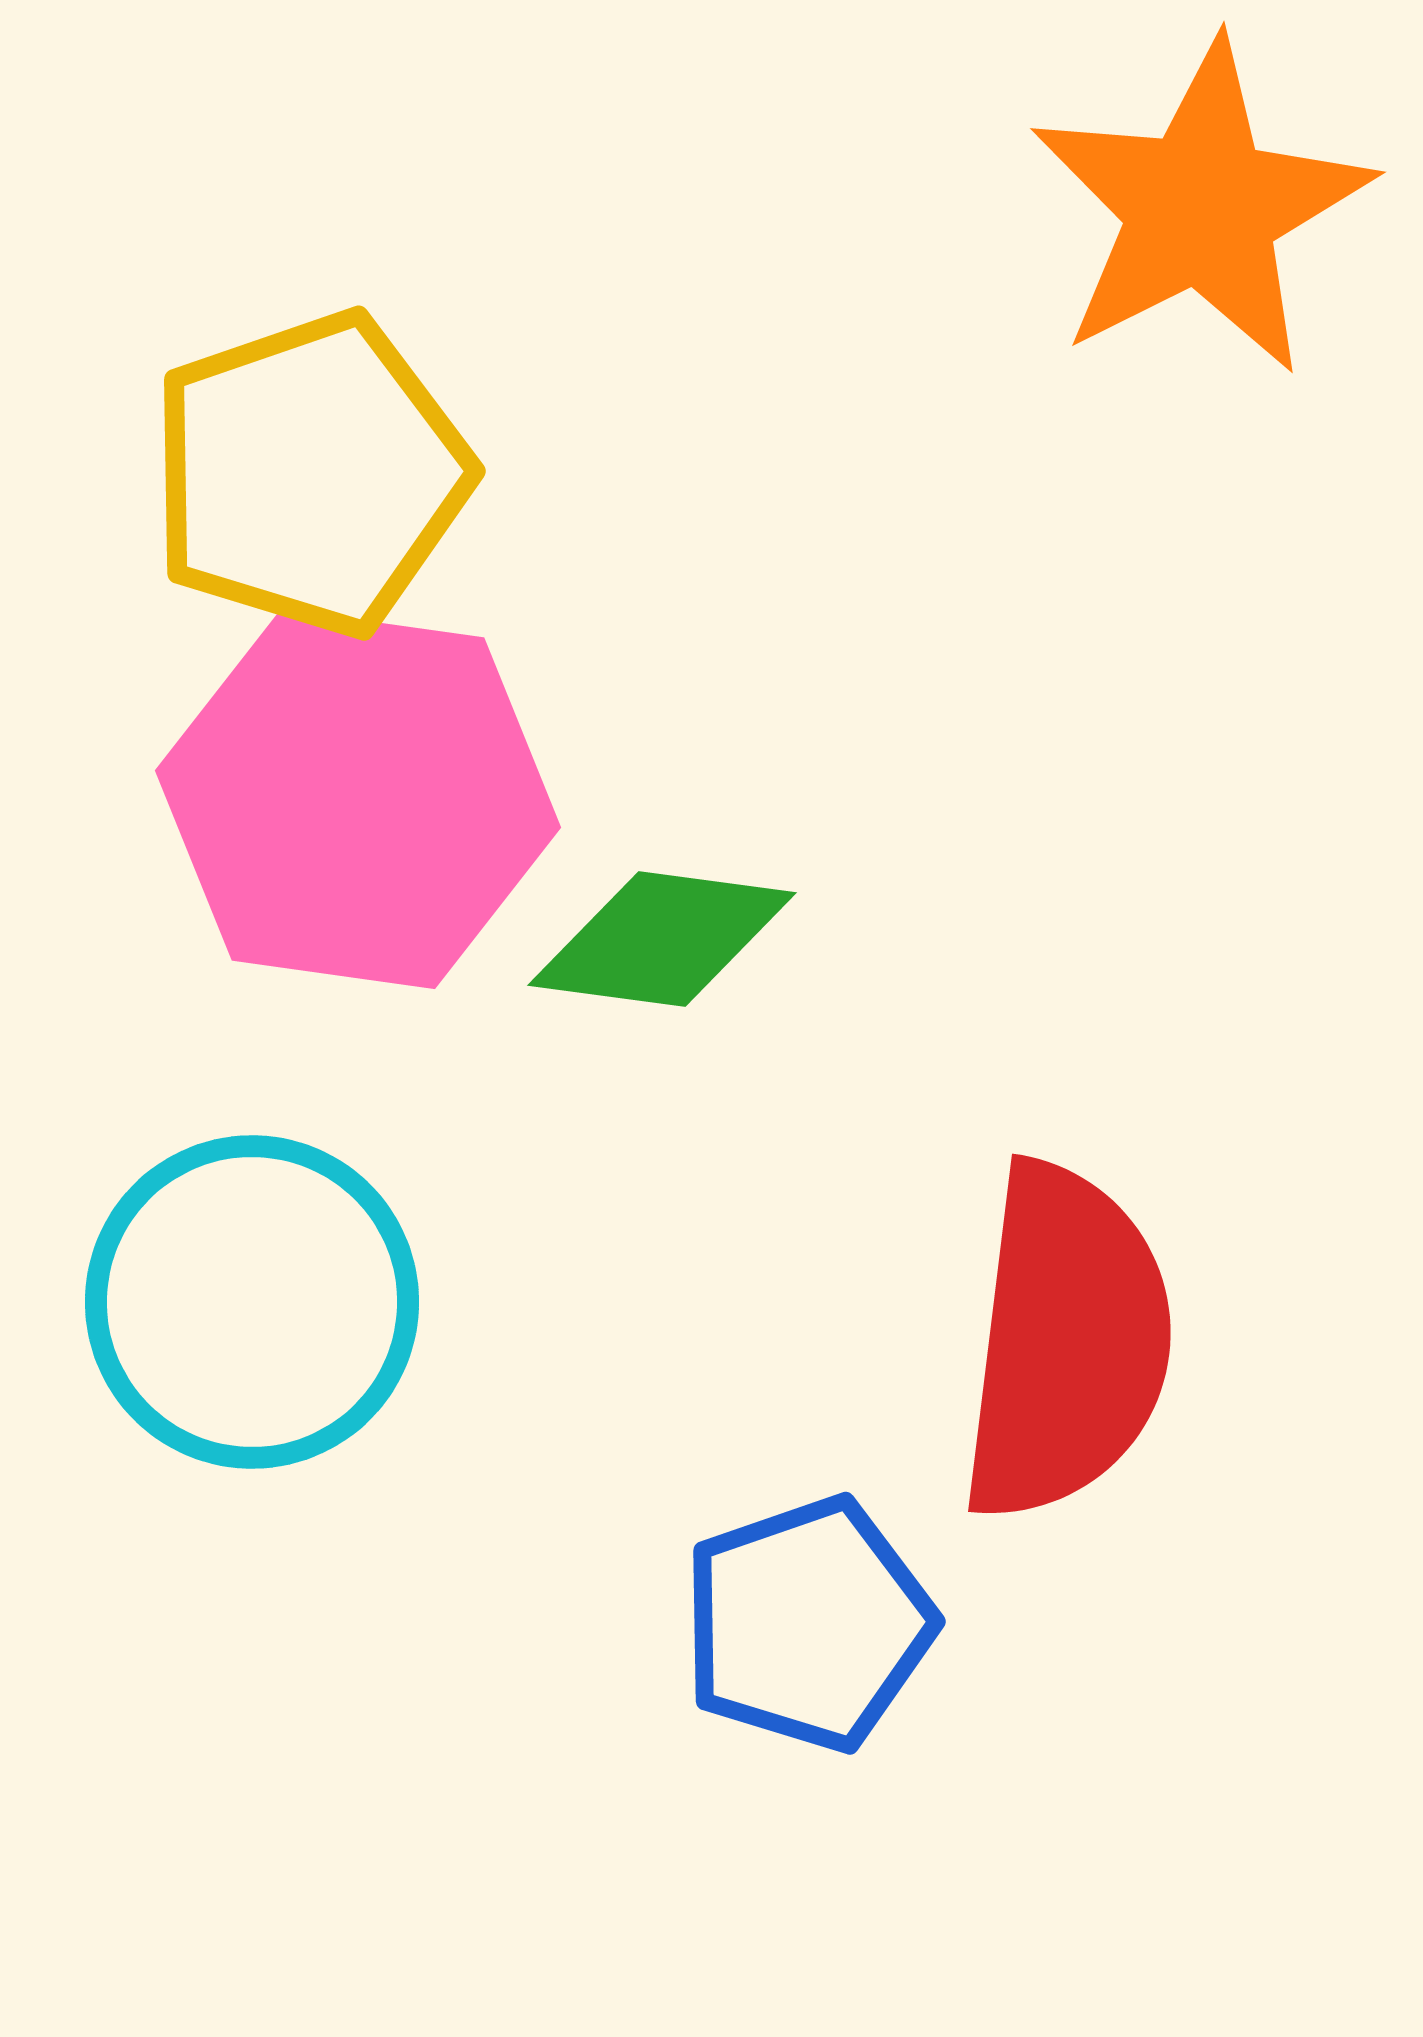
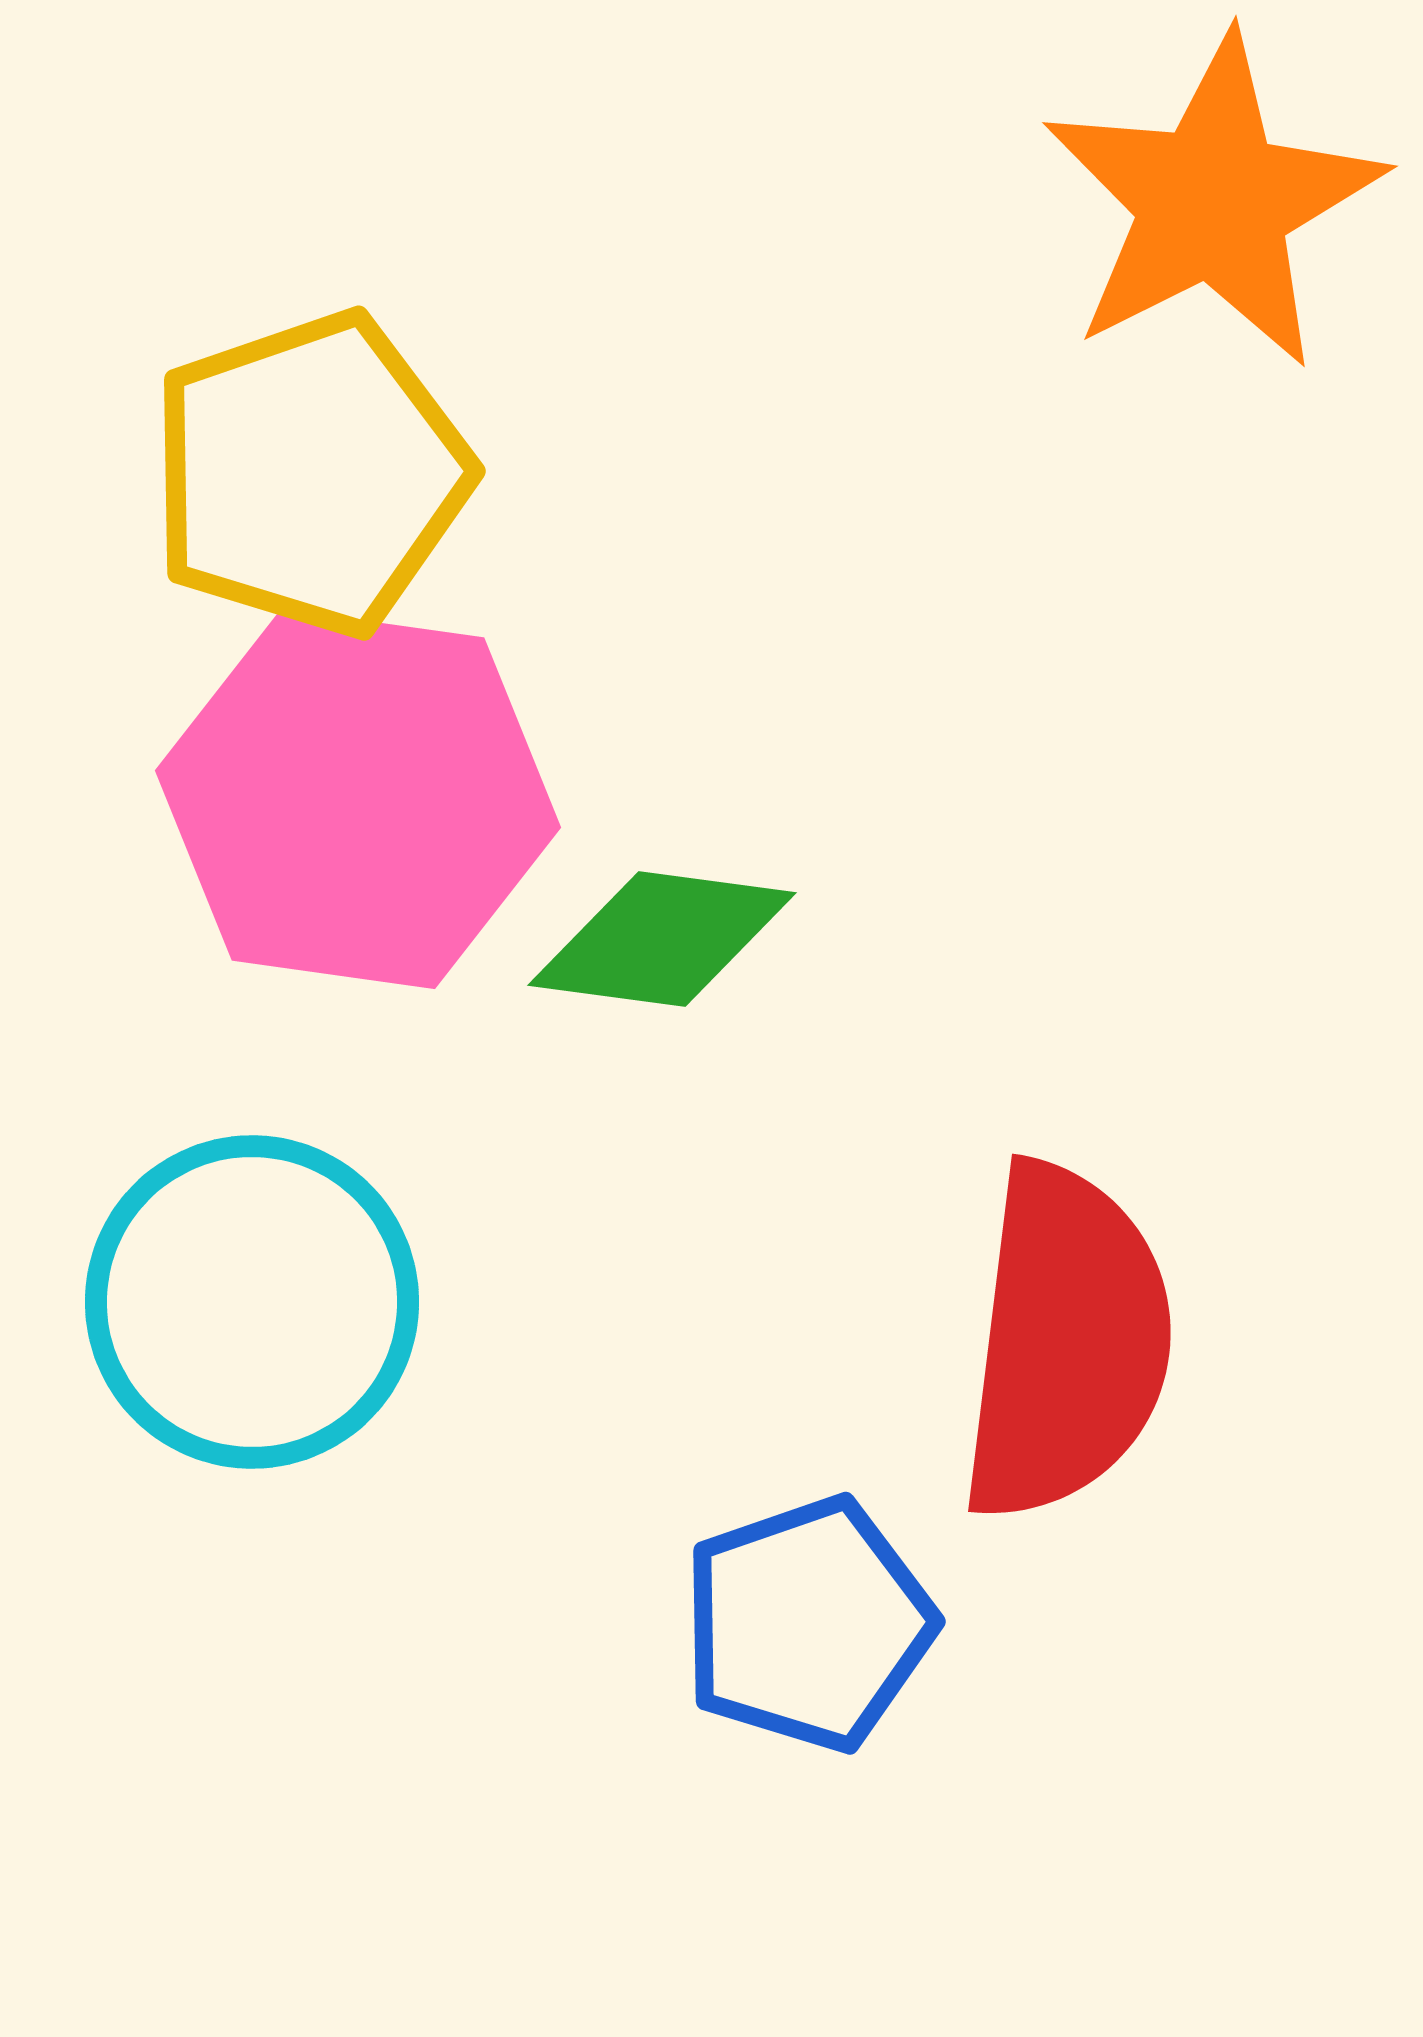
orange star: moved 12 px right, 6 px up
